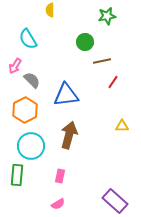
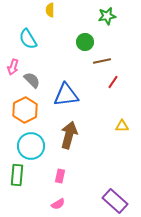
pink arrow: moved 2 px left, 1 px down; rotated 14 degrees counterclockwise
